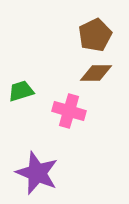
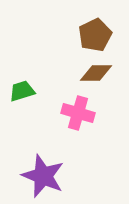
green trapezoid: moved 1 px right
pink cross: moved 9 px right, 2 px down
purple star: moved 6 px right, 3 px down
